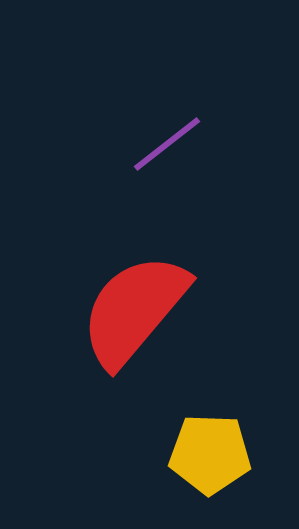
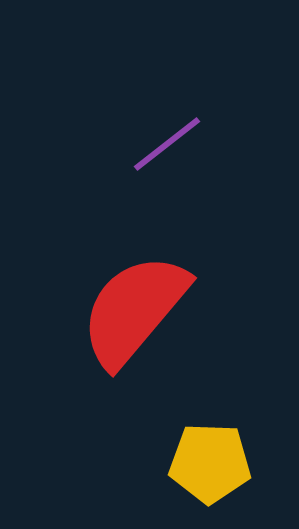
yellow pentagon: moved 9 px down
